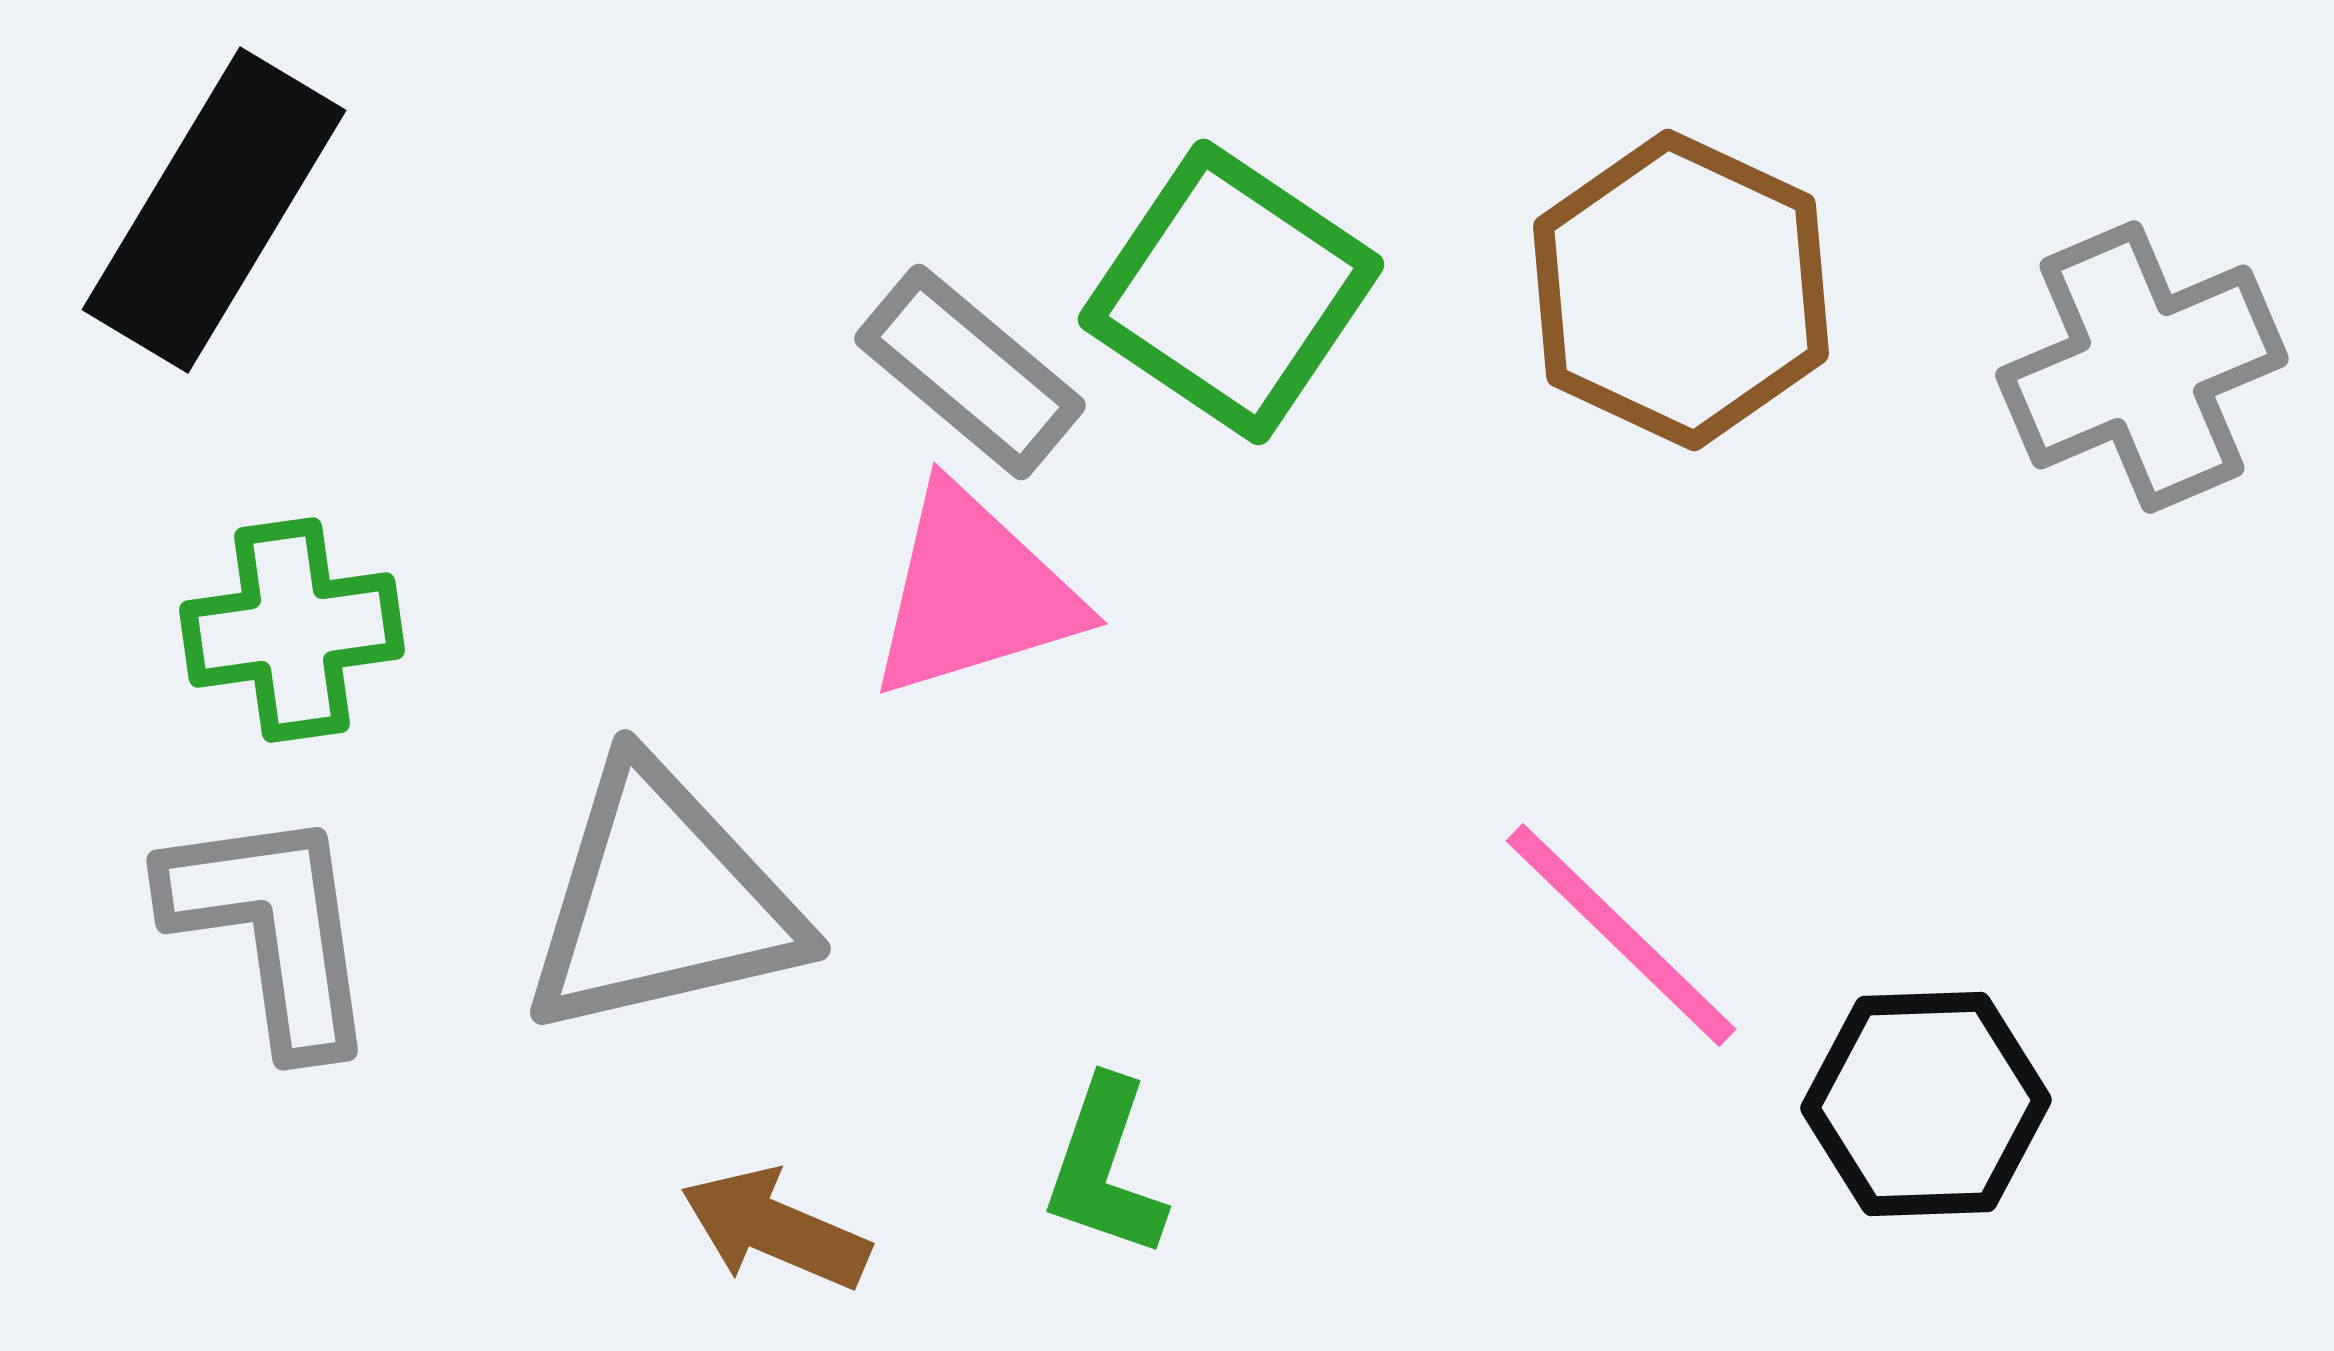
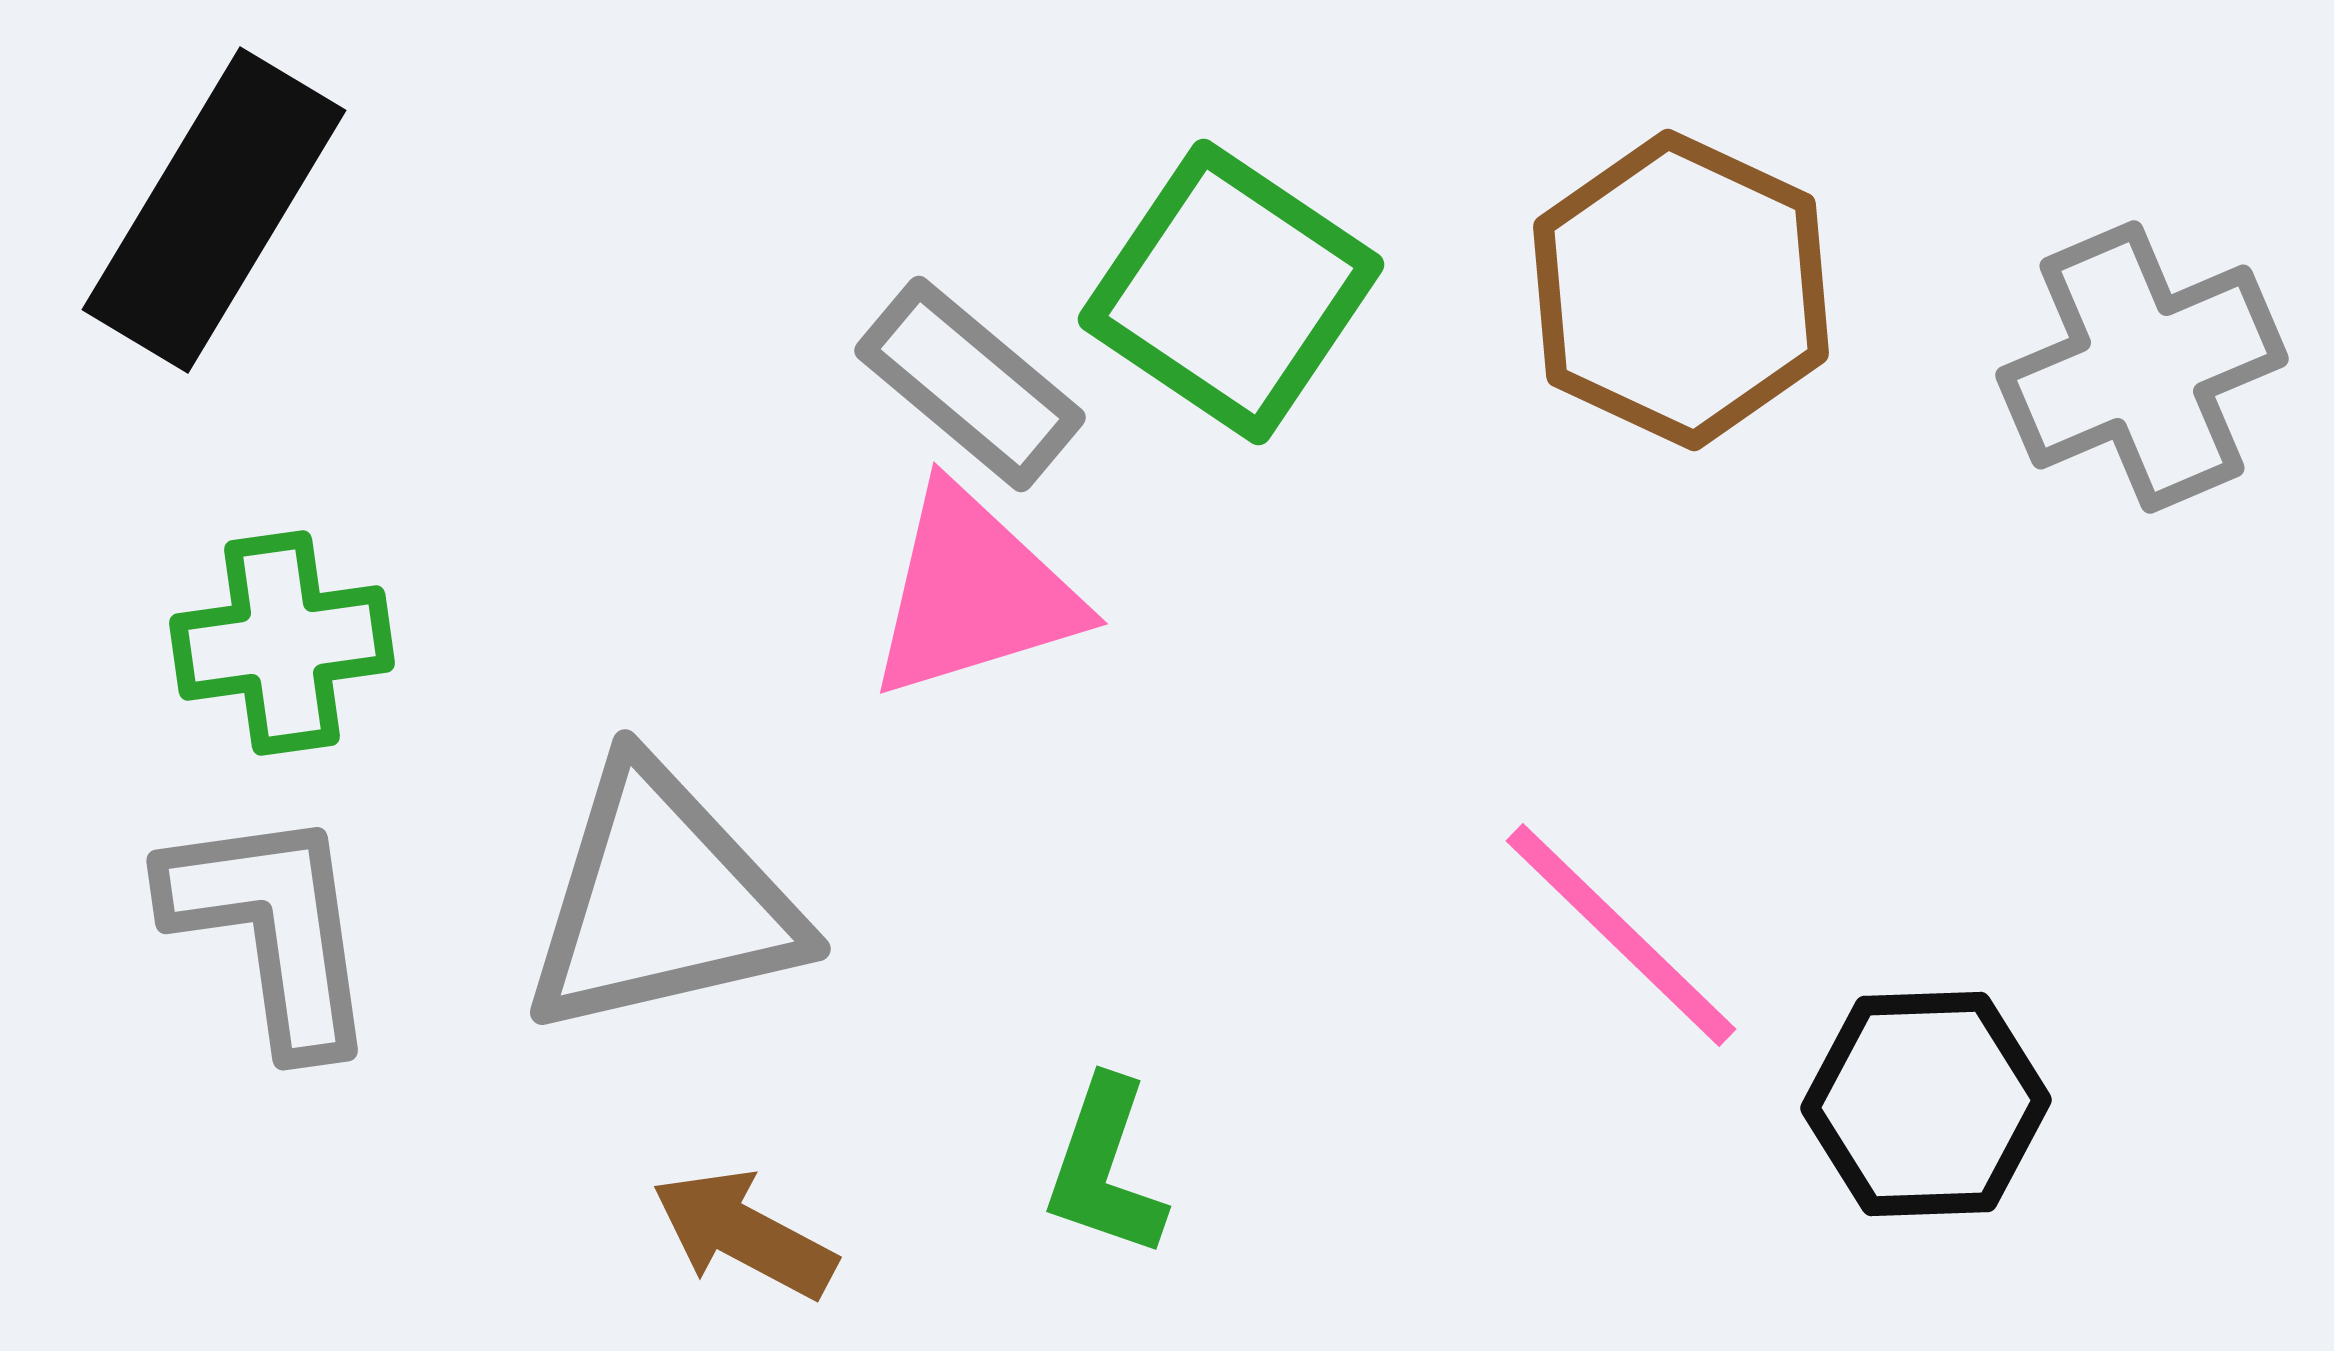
gray rectangle: moved 12 px down
green cross: moved 10 px left, 13 px down
brown arrow: moved 31 px left, 5 px down; rotated 5 degrees clockwise
